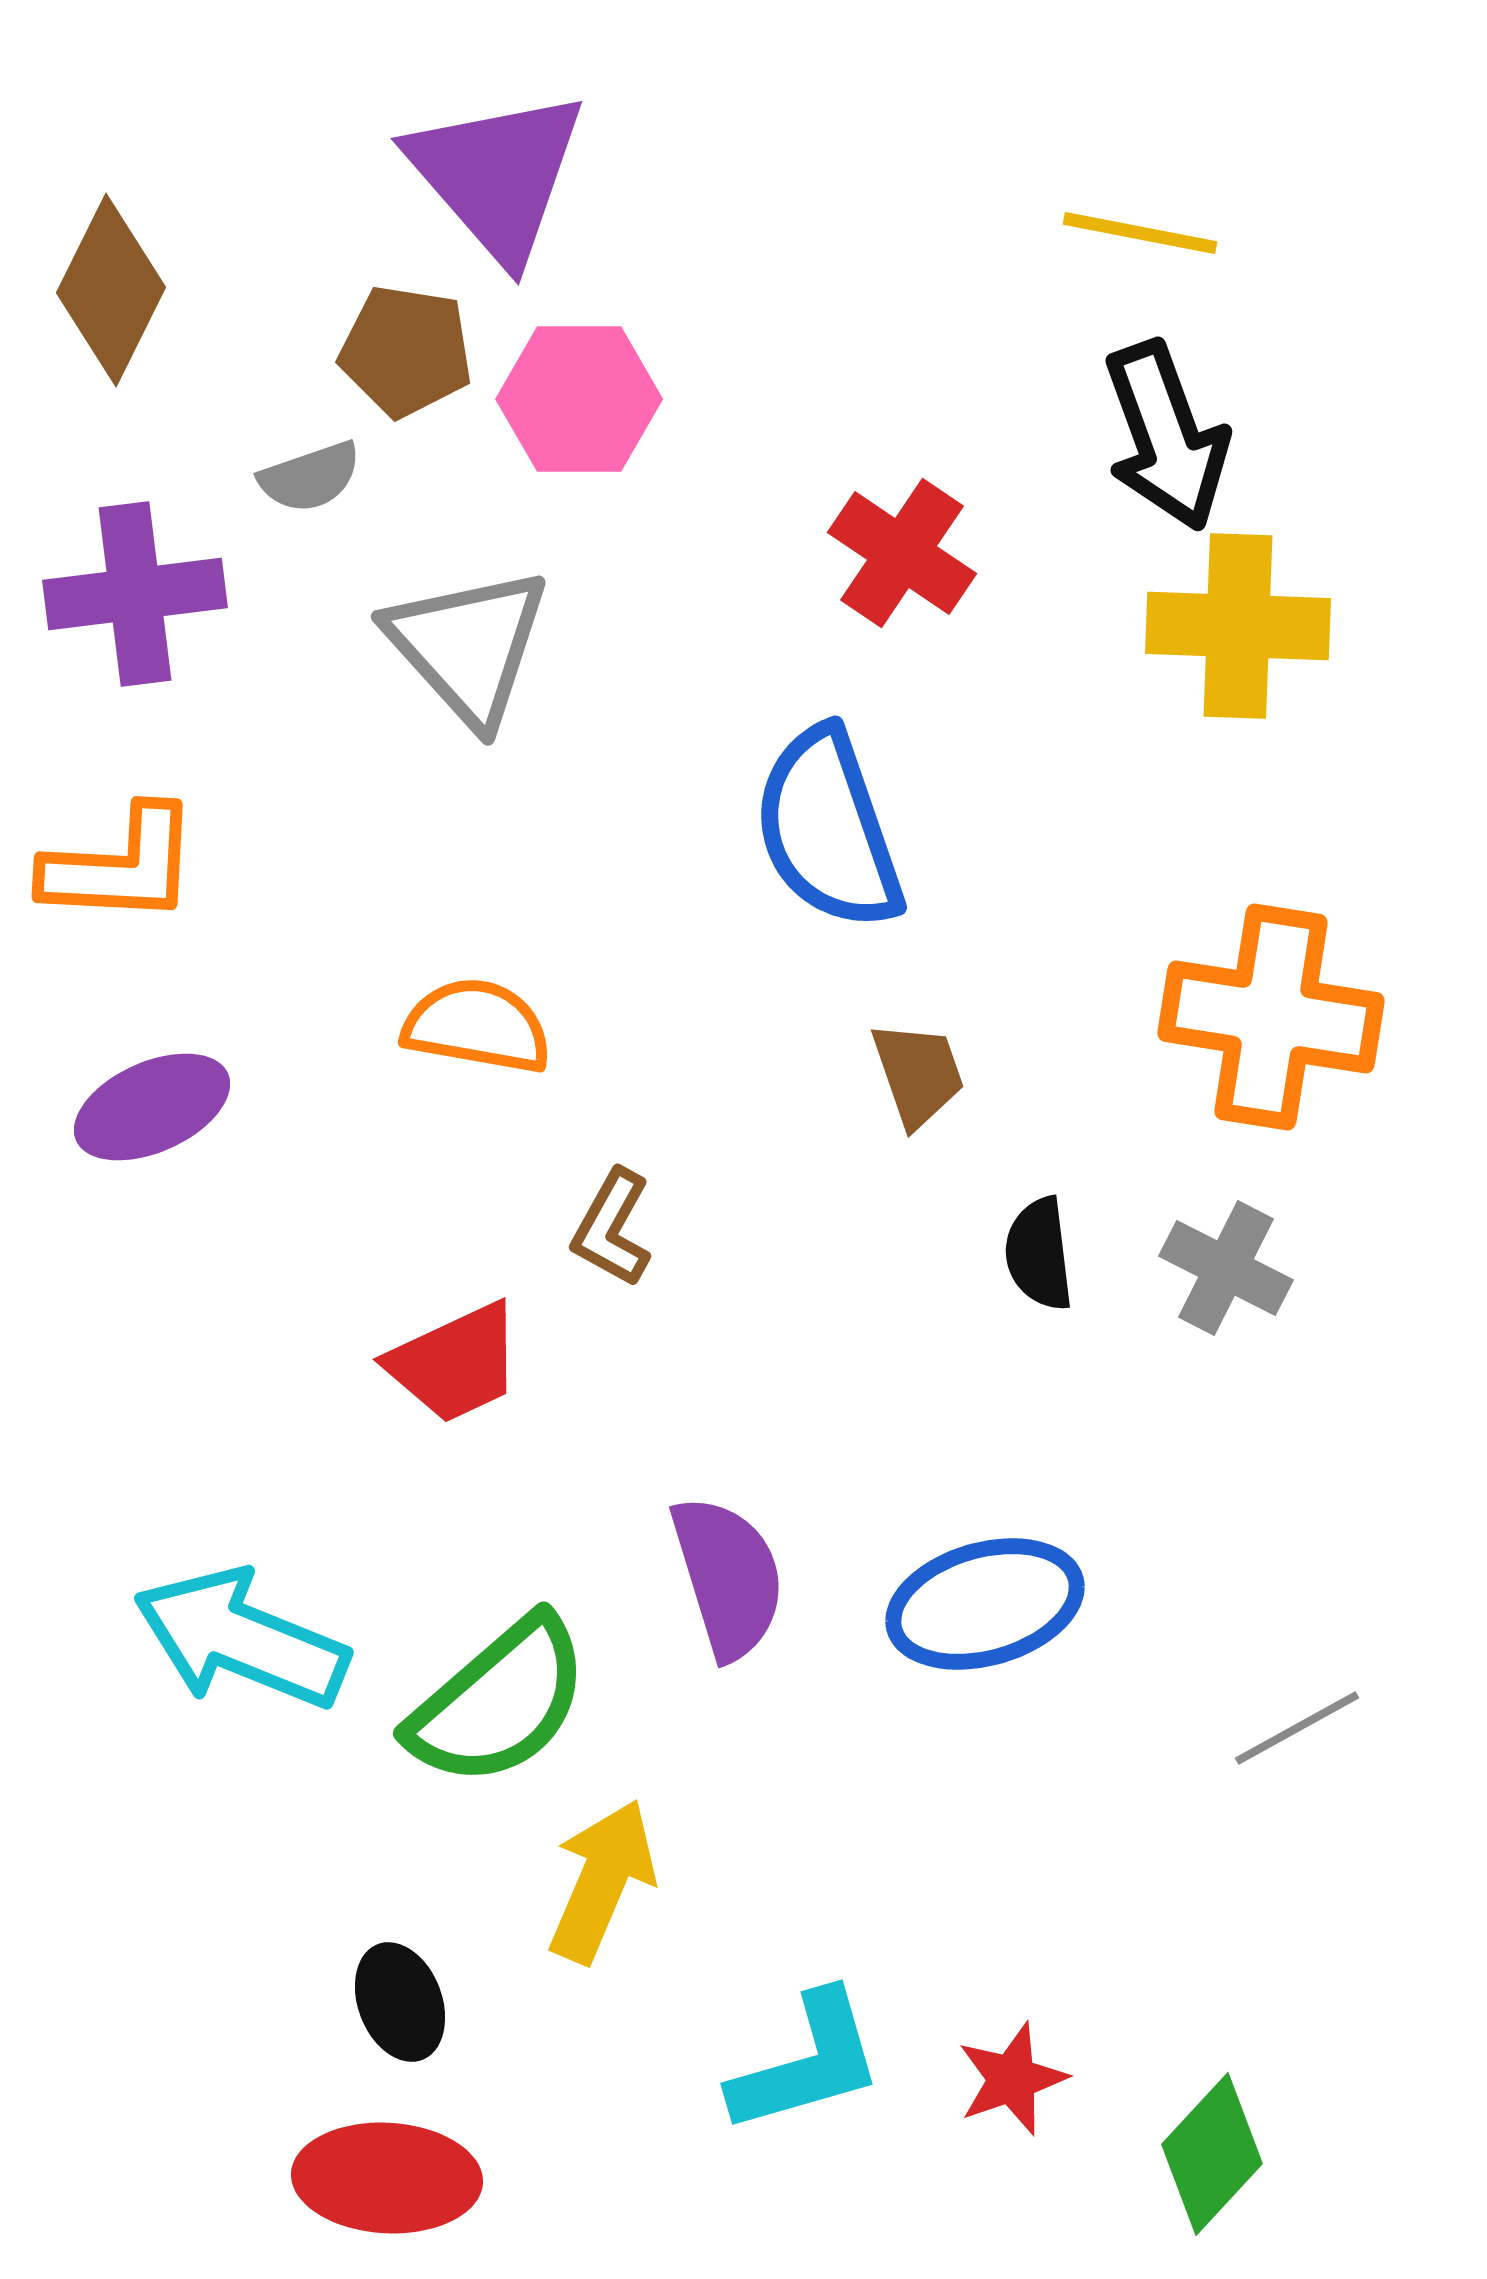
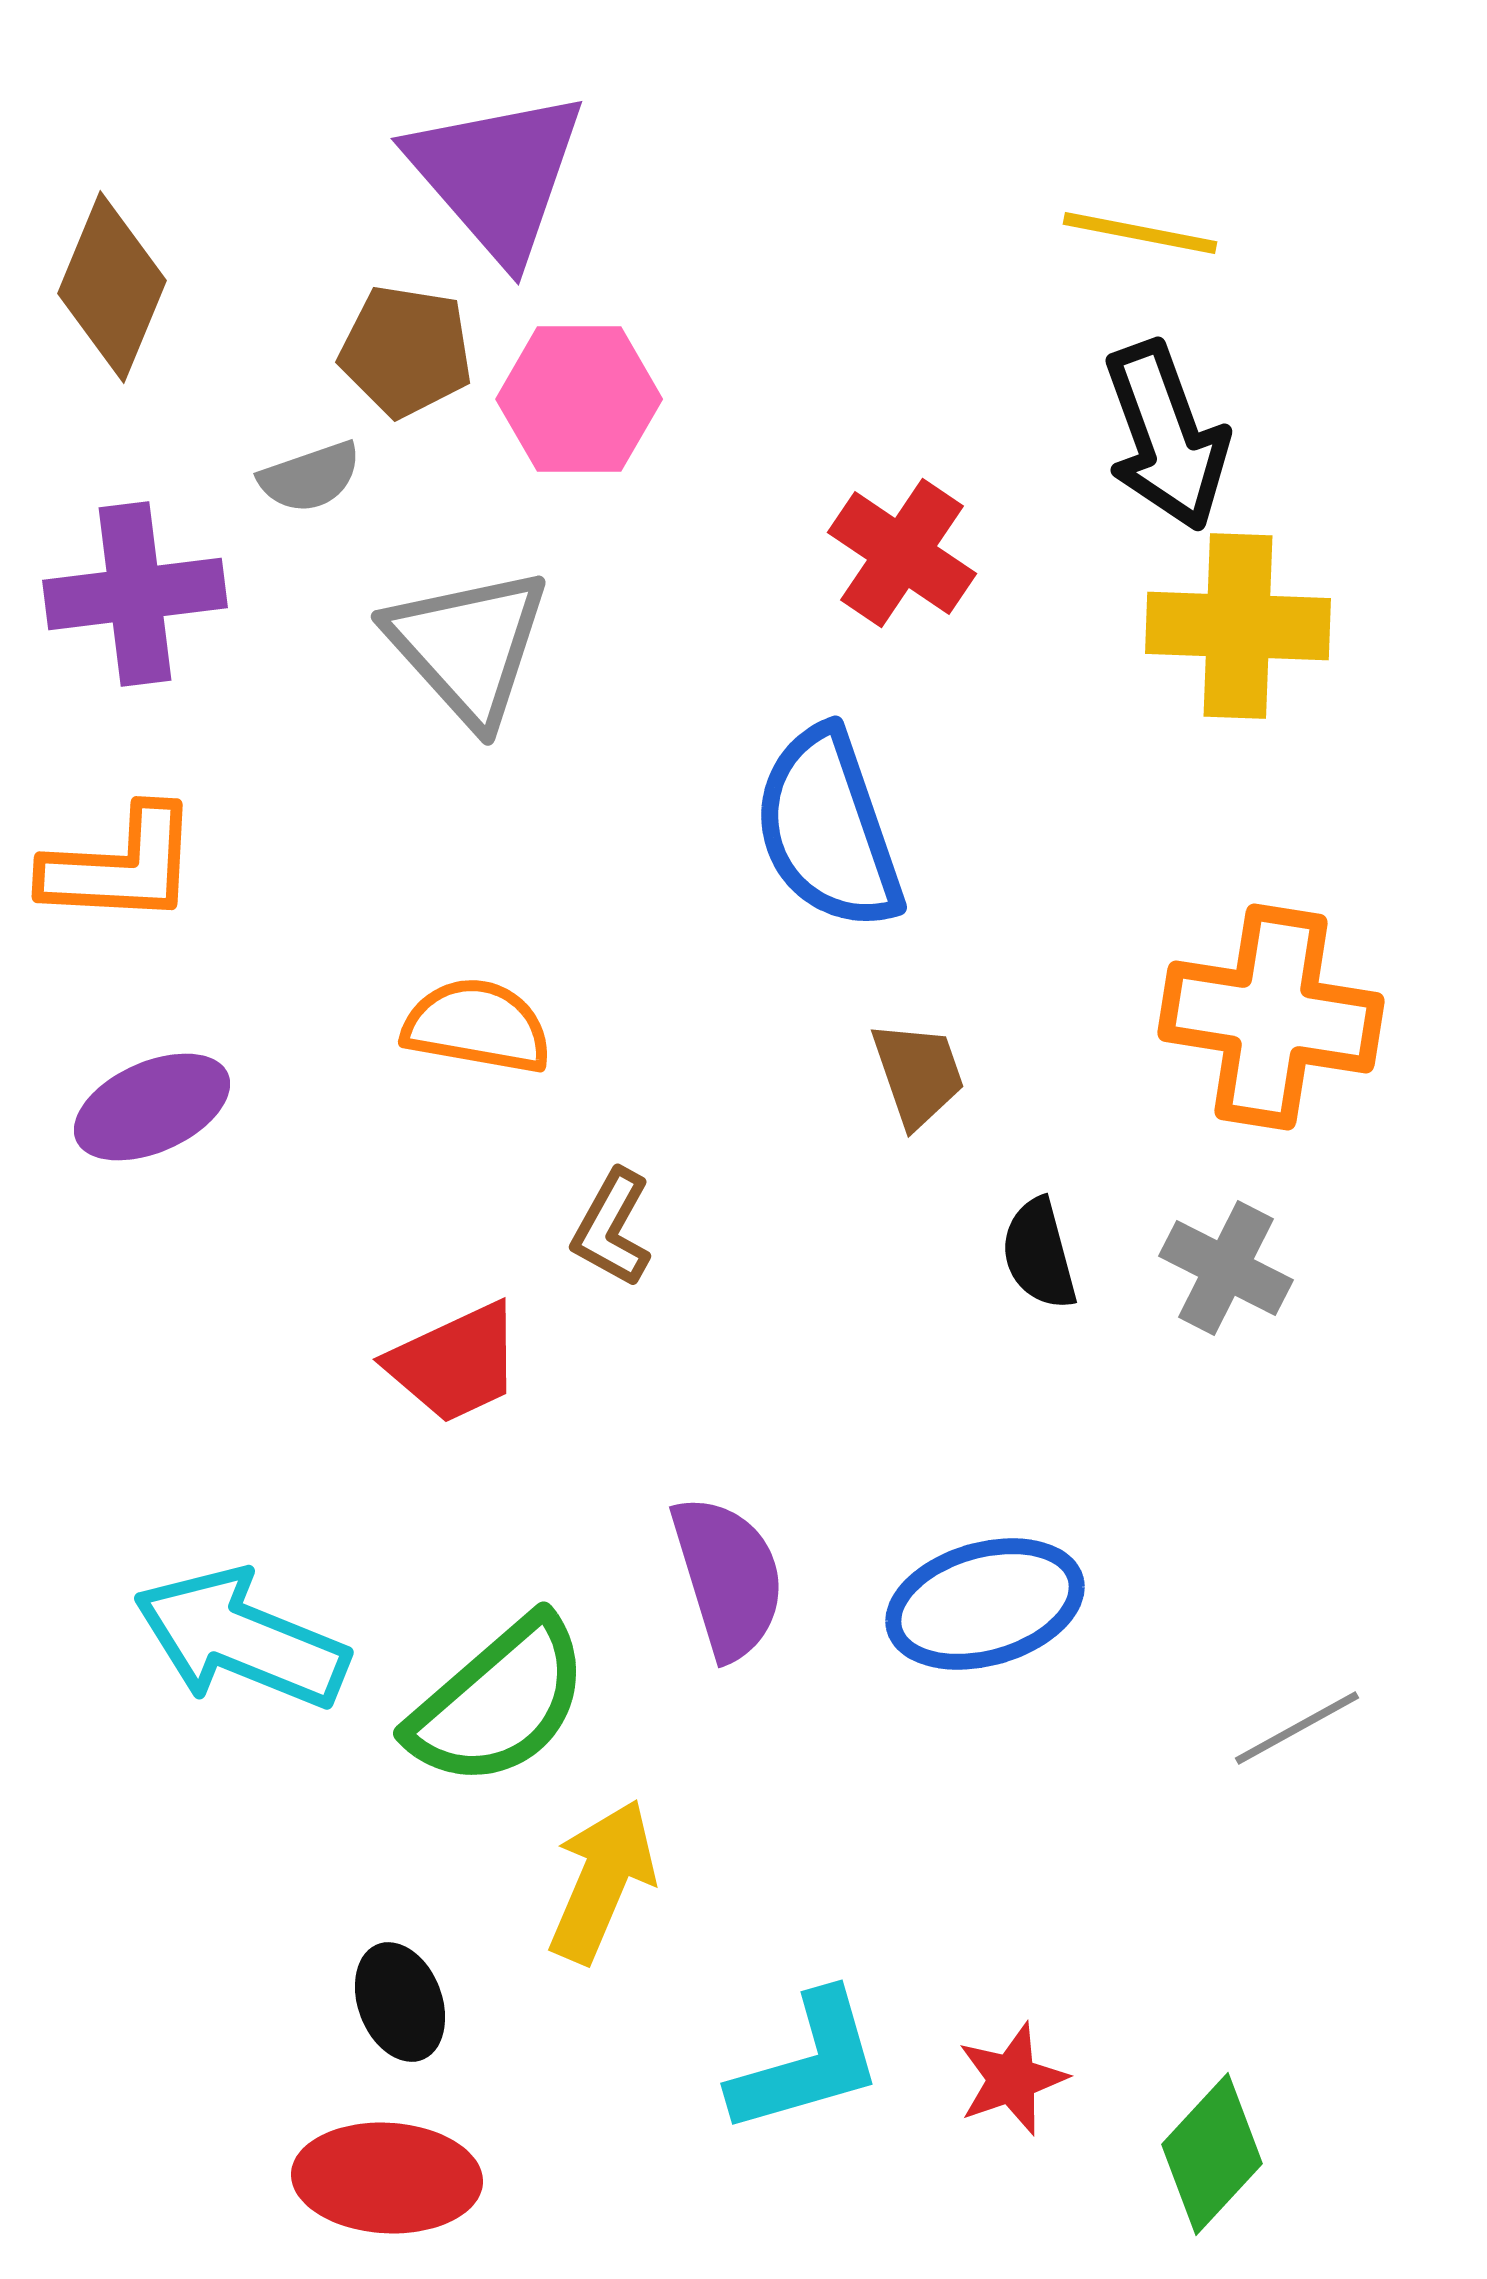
brown diamond: moved 1 px right, 3 px up; rotated 4 degrees counterclockwise
black semicircle: rotated 8 degrees counterclockwise
